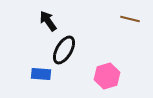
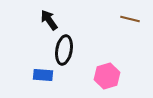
black arrow: moved 1 px right, 1 px up
black ellipse: rotated 20 degrees counterclockwise
blue rectangle: moved 2 px right, 1 px down
